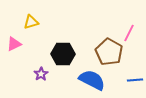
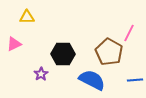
yellow triangle: moved 4 px left, 5 px up; rotated 14 degrees clockwise
